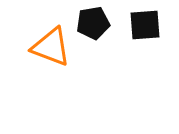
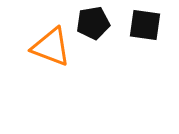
black square: rotated 12 degrees clockwise
